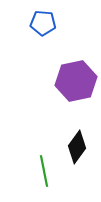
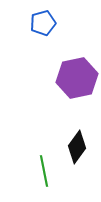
blue pentagon: rotated 20 degrees counterclockwise
purple hexagon: moved 1 px right, 3 px up
